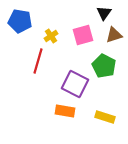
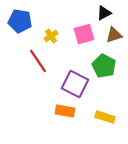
black triangle: rotated 28 degrees clockwise
pink square: moved 1 px right, 1 px up
red line: rotated 50 degrees counterclockwise
